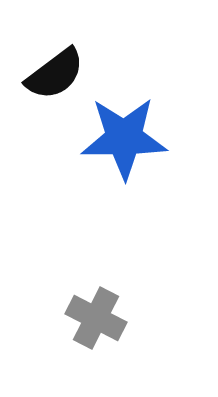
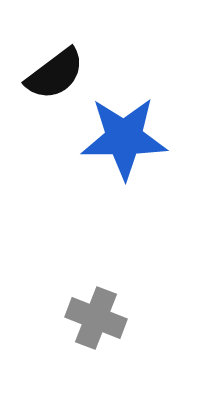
gray cross: rotated 6 degrees counterclockwise
